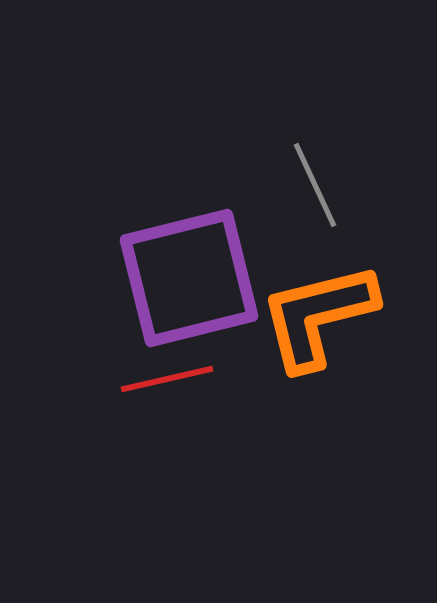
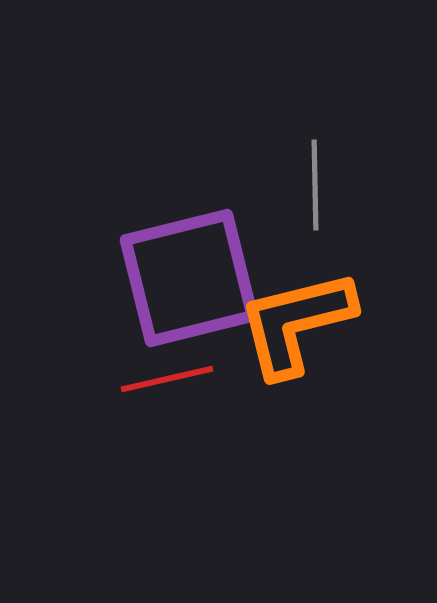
gray line: rotated 24 degrees clockwise
orange L-shape: moved 22 px left, 7 px down
